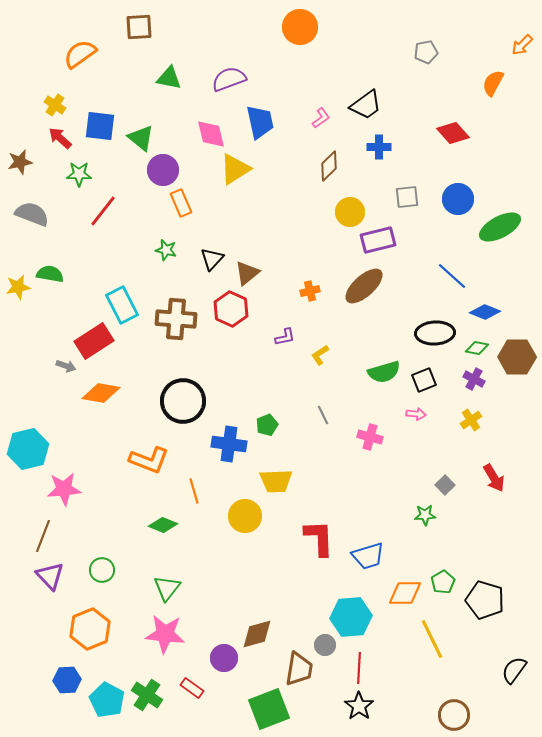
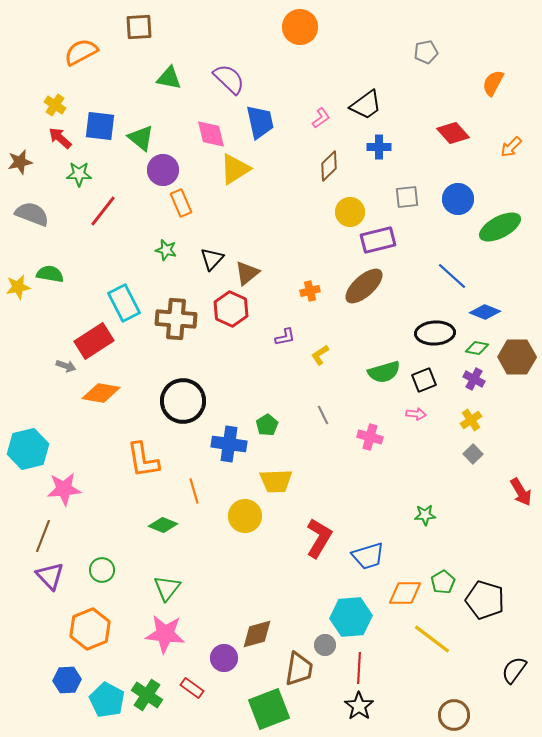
orange arrow at (522, 45): moved 11 px left, 102 px down
orange semicircle at (80, 54): moved 1 px right, 2 px up; rotated 8 degrees clockwise
purple semicircle at (229, 79): rotated 64 degrees clockwise
cyan rectangle at (122, 305): moved 2 px right, 2 px up
green pentagon at (267, 425): rotated 10 degrees counterclockwise
orange L-shape at (149, 460): moved 6 px left; rotated 60 degrees clockwise
red arrow at (494, 478): moved 27 px right, 14 px down
gray square at (445, 485): moved 28 px right, 31 px up
red L-shape at (319, 538): rotated 33 degrees clockwise
yellow line at (432, 639): rotated 27 degrees counterclockwise
